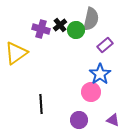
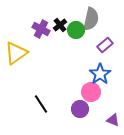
purple cross: rotated 12 degrees clockwise
black line: rotated 30 degrees counterclockwise
purple circle: moved 1 px right, 11 px up
